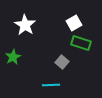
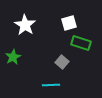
white square: moved 5 px left; rotated 14 degrees clockwise
